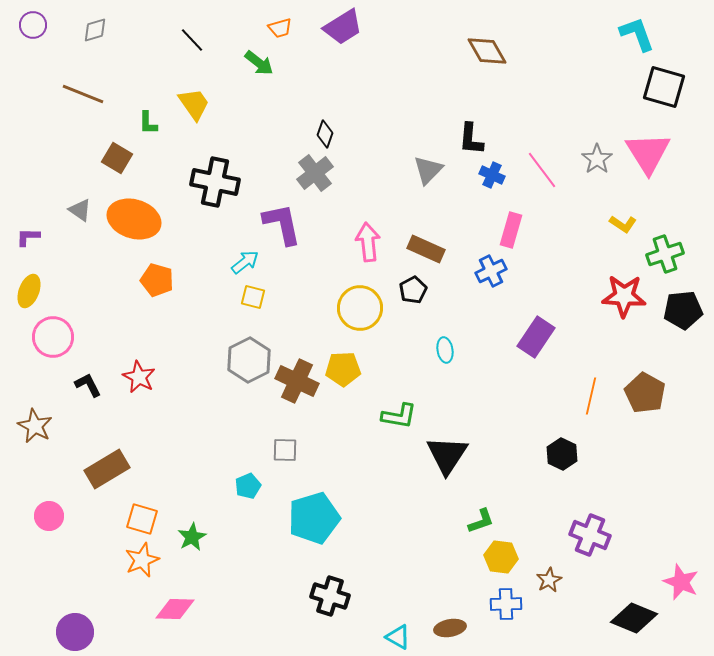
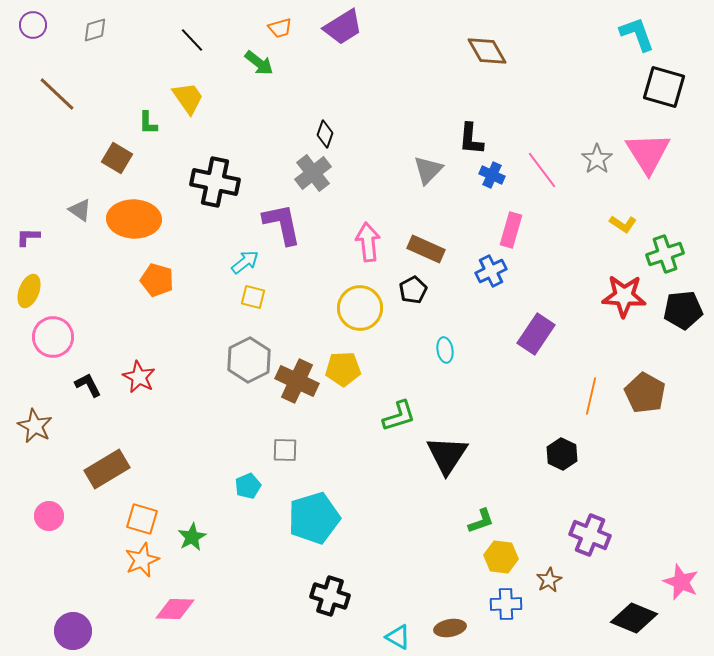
brown line at (83, 94): moved 26 px left; rotated 21 degrees clockwise
yellow trapezoid at (194, 104): moved 6 px left, 6 px up
gray cross at (315, 173): moved 2 px left
orange ellipse at (134, 219): rotated 15 degrees counterclockwise
purple rectangle at (536, 337): moved 3 px up
green L-shape at (399, 416): rotated 27 degrees counterclockwise
purple circle at (75, 632): moved 2 px left, 1 px up
